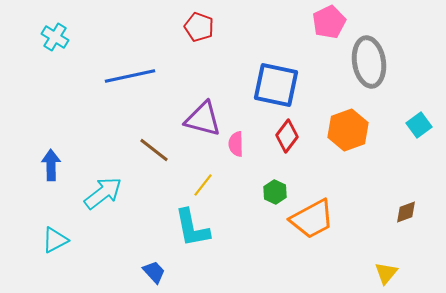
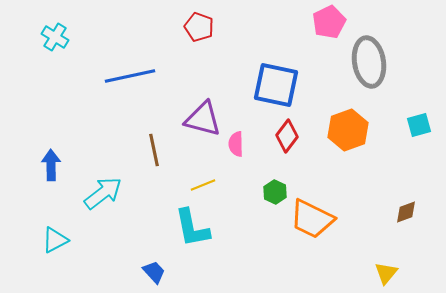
cyan square: rotated 20 degrees clockwise
brown line: rotated 40 degrees clockwise
yellow line: rotated 30 degrees clockwise
orange trapezoid: rotated 54 degrees clockwise
